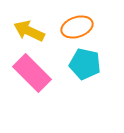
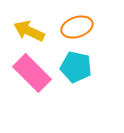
cyan pentagon: moved 9 px left, 3 px down
